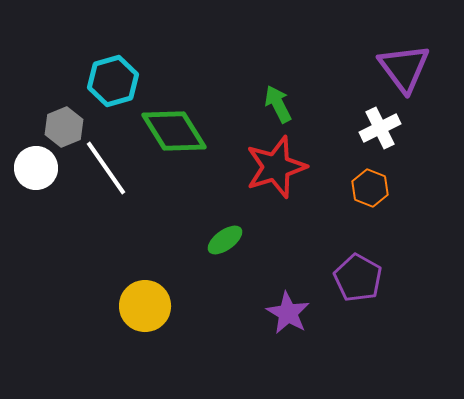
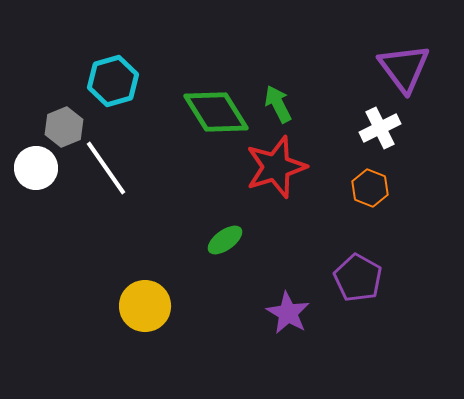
green diamond: moved 42 px right, 19 px up
